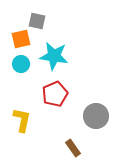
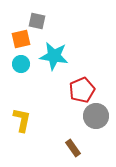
red pentagon: moved 27 px right, 4 px up
